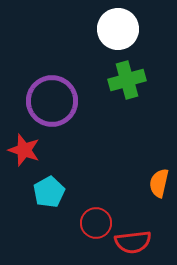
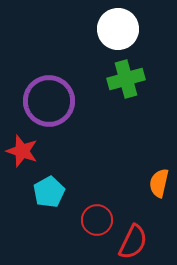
green cross: moved 1 px left, 1 px up
purple circle: moved 3 px left
red star: moved 2 px left, 1 px down
red circle: moved 1 px right, 3 px up
red semicircle: rotated 57 degrees counterclockwise
